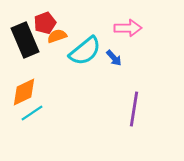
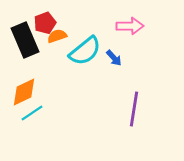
pink arrow: moved 2 px right, 2 px up
